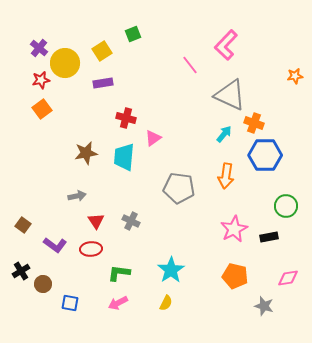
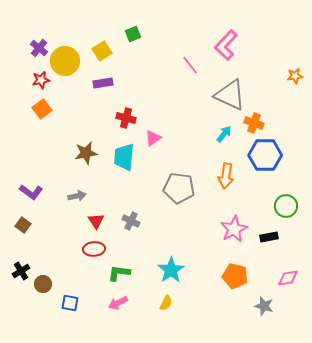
yellow circle: moved 2 px up
purple L-shape: moved 24 px left, 53 px up
red ellipse: moved 3 px right
